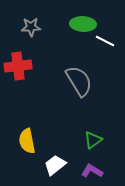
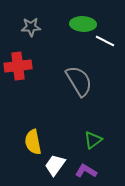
yellow semicircle: moved 6 px right, 1 px down
white trapezoid: rotated 15 degrees counterclockwise
purple L-shape: moved 6 px left
